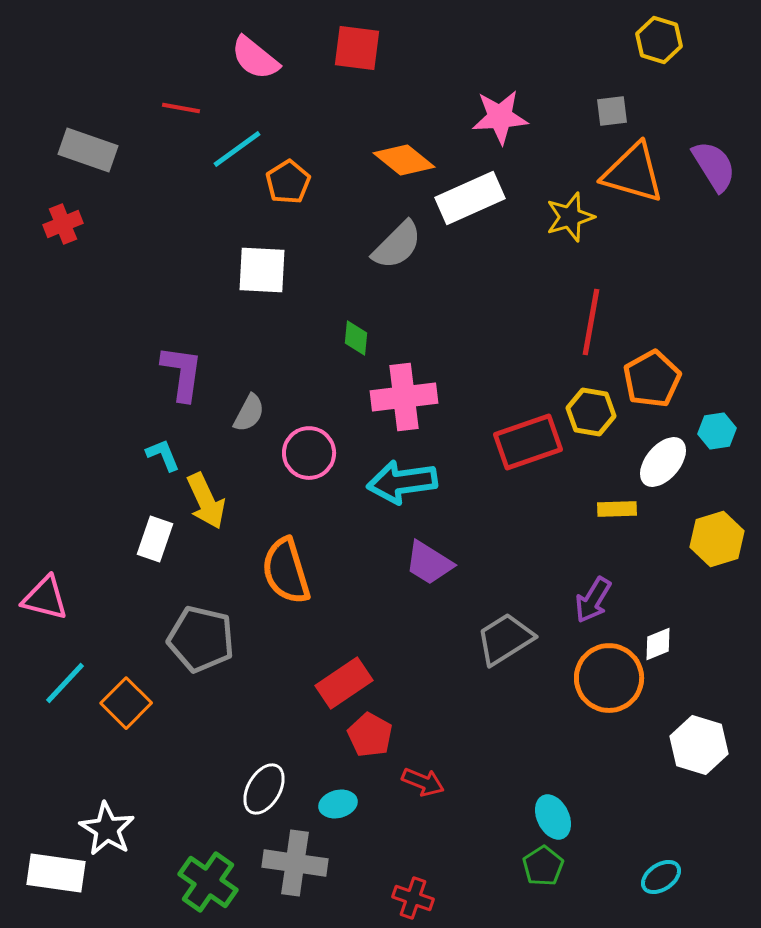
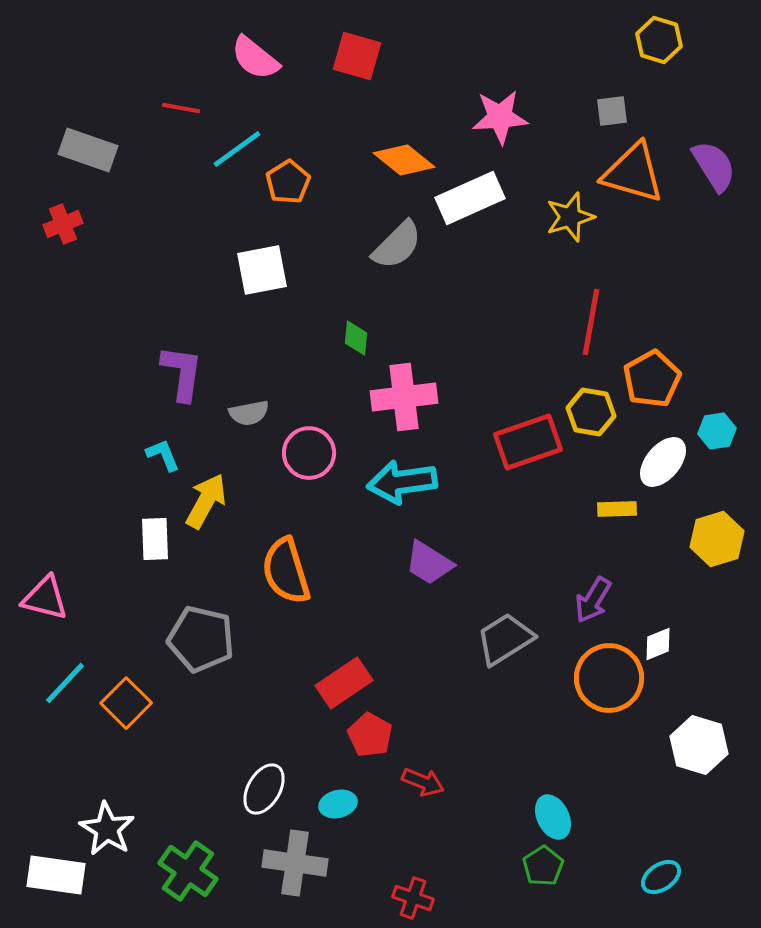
red square at (357, 48): moved 8 px down; rotated 9 degrees clockwise
white square at (262, 270): rotated 14 degrees counterclockwise
gray semicircle at (249, 413): rotated 51 degrees clockwise
yellow arrow at (206, 501): rotated 126 degrees counterclockwise
white rectangle at (155, 539): rotated 21 degrees counterclockwise
white rectangle at (56, 873): moved 2 px down
green cross at (208, 882): moved 20 px left, 11 px up
